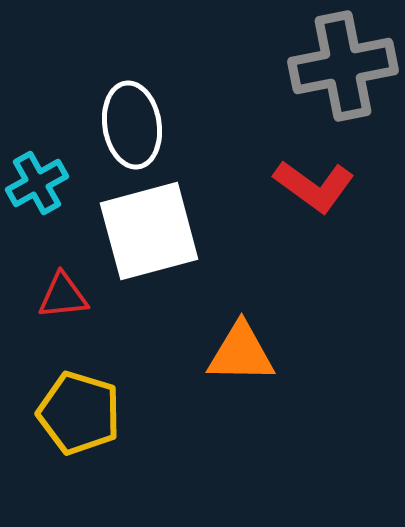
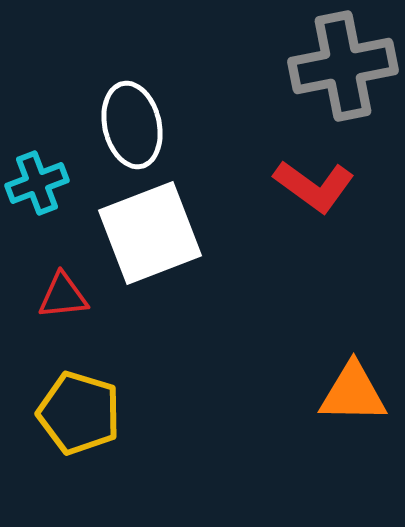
white ellipse: rotated 4 degrees counterclockwise
cyan cross: rotated 8 degrees clockwise
white square: moved 1 px right, 2 px down; rotated 6 degrees counterclockwise
orange triangle: moved 112 px right, 40 px down
